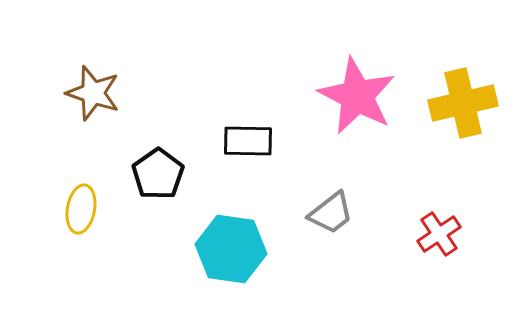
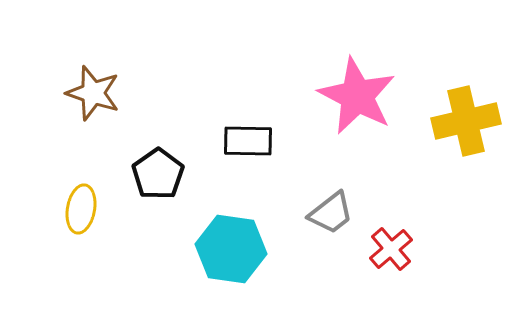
yellow cross: moved 3 px right, 18 px down
red cross: moved 48 px left, 15 px down; rotated 6 degrees counterclockwise
